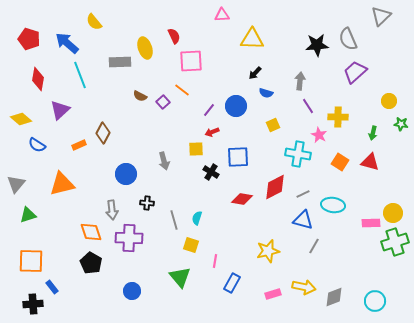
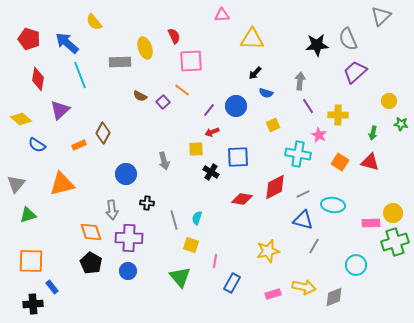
yellow cross at (338, 117): moved 2 px up
blue circle at (132, 291): moved 4 px left, 20 px up
cyan circle at (375, 301): moved 19 px left, 36 px up
